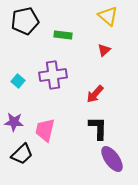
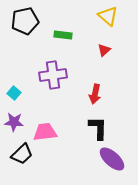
cyan square: moved 4 px left, 12 px down
red arrow: rotated 30 degrees counterclockwise
pink trapezoid: moved 2 px down; rotated 70 degrees clockwise
purple ellipse: rotated 12 degrees counterclockwise
